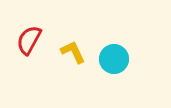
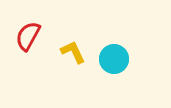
red semicircle: moved 1 px left, 4 px up
